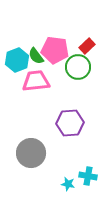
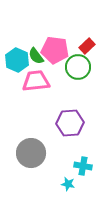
cyan hexagon: rotated 15 degrees counterclockwise
cyan cross: moved 5 px left, 10 px up
